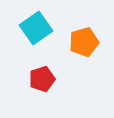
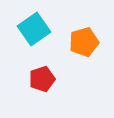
cyan square: moved 2 px left, 1 px down
